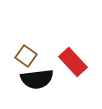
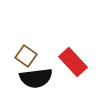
black semicircle: moved 1 px left, 1 px up
